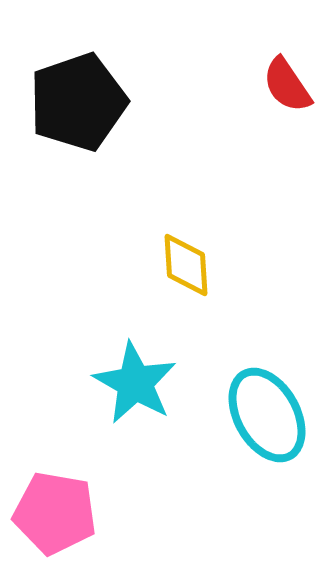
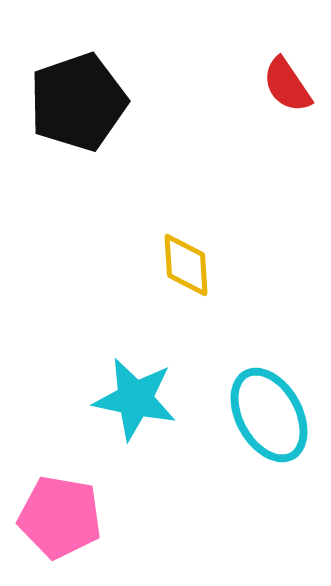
cyan star: moved 16 px down; rotated 18 degrees counterclockwise
cyan ellipse: moved 2 px right
pink pentagon: moved 5 px right, 4 px down
